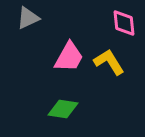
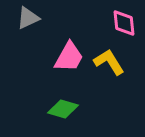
green diamond: rotated 8 degrees clockwise
